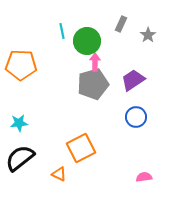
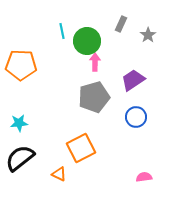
gray pentagon: moved 1 px right, 13 px down
